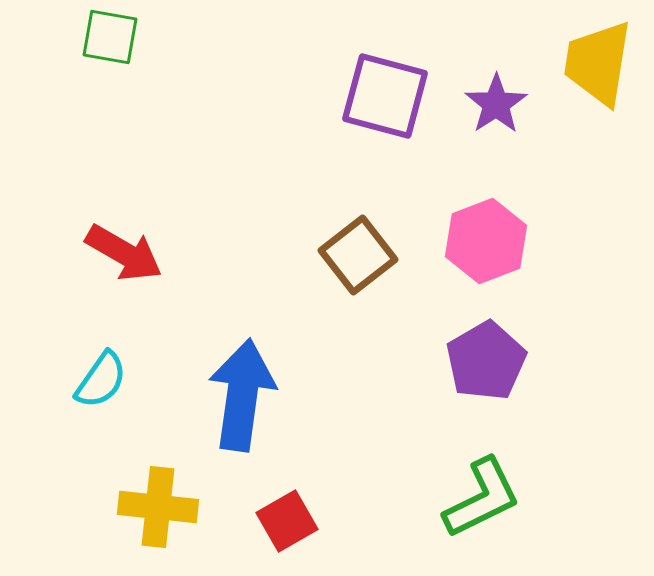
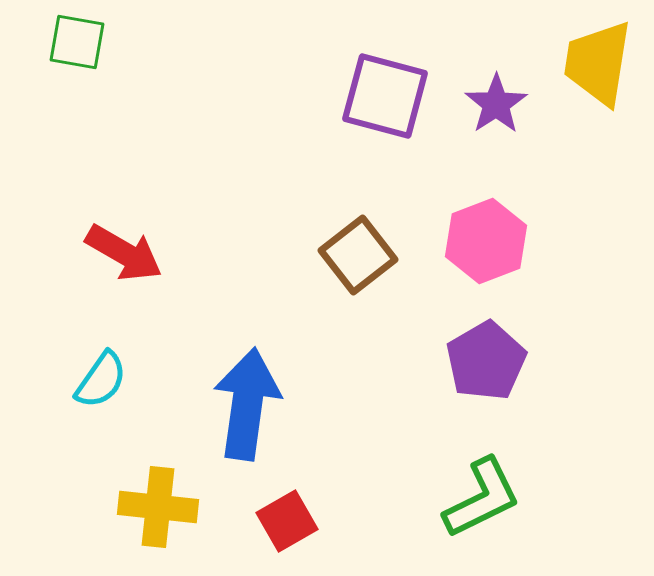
green square: moved 33 px left, 5 px down
blue arrow: moved 5 px right, 9 px down
